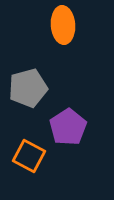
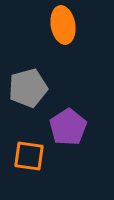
orange ellipse: rotated 6 degrees counterclockwise
orange square: rotated 20 degrees counterclockwise
